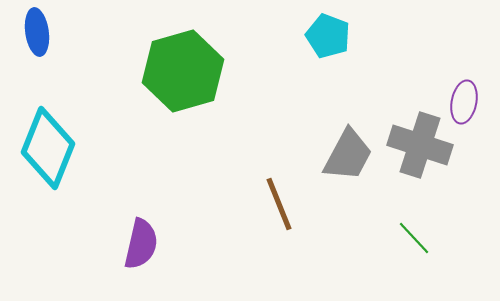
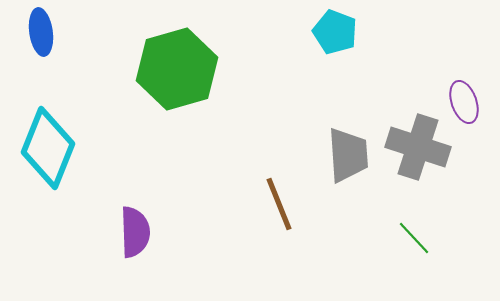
blue ellipse: moved 4 px right
cyan pentagon: moved 7 px right, 4 px up
green hexagon: moved 6 px left, 2 px up
purple ellipse: rotated 30 degrees counterclockwise
gray cross: moved 2 px left, 2 px down
gray trapezoid: rotated 32 degrees counterclockwise
purple semicircle: moved 6 px left, 12 px up; rotated 15 degrees counterclockwise
